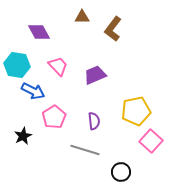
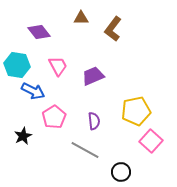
brown triangle: moved 1 px left, 1 px down
purple diamond: rotated 10 degrees counterclockwise
pink trapezoid: rotated 15 degrees clockwise
purple trapezoid: moved 2 px left, 1 px down
gray line: rotated 12 degrees clockwise
